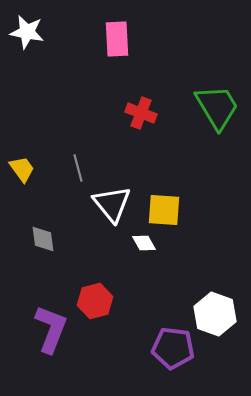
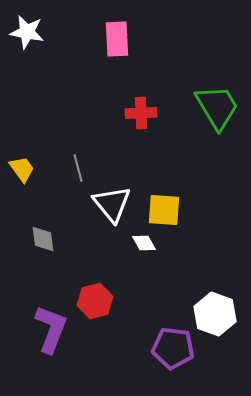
red cross: rotated 24 degrees counterclockwise
